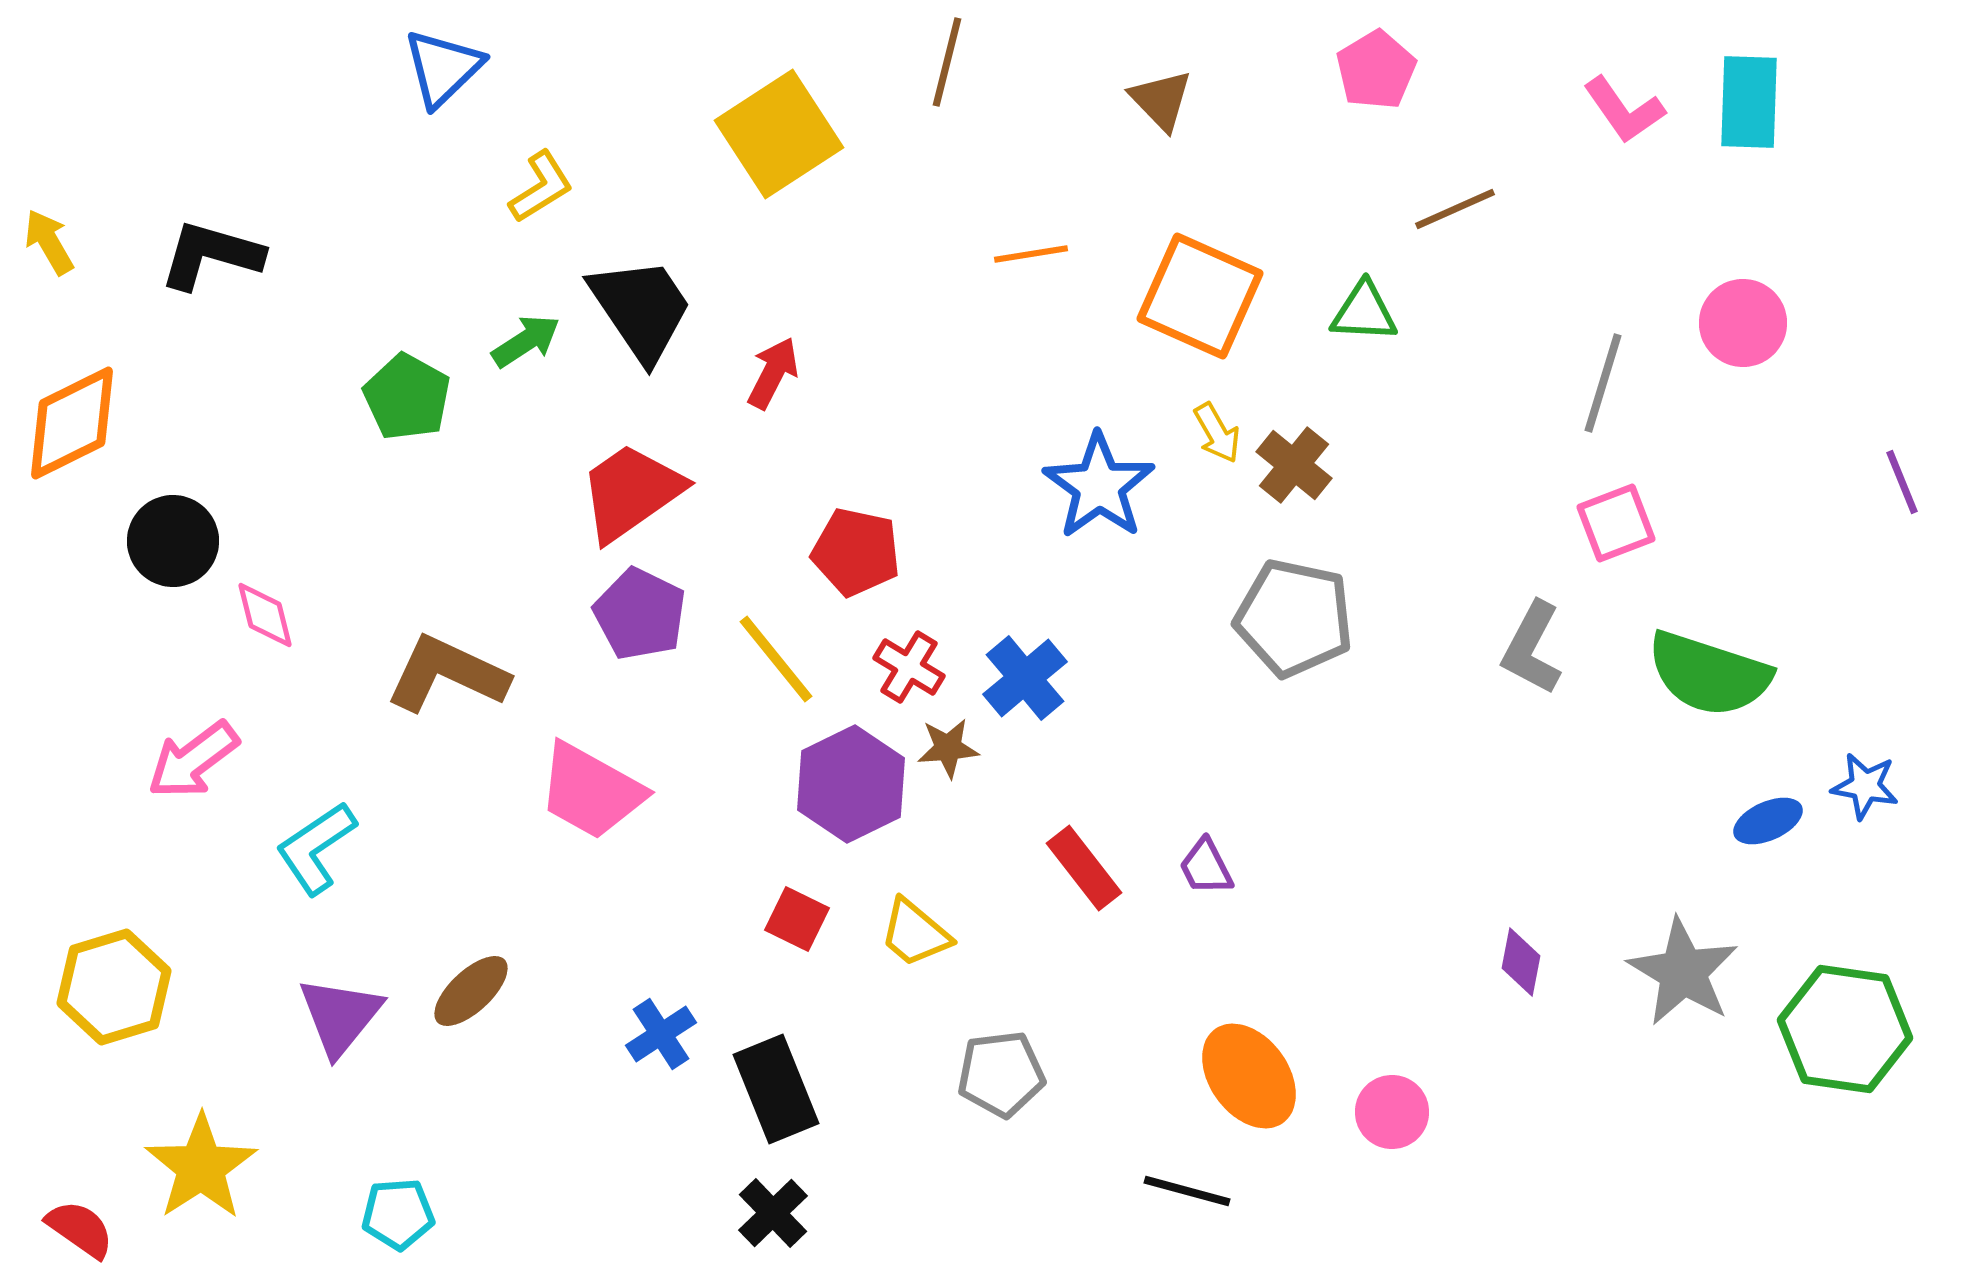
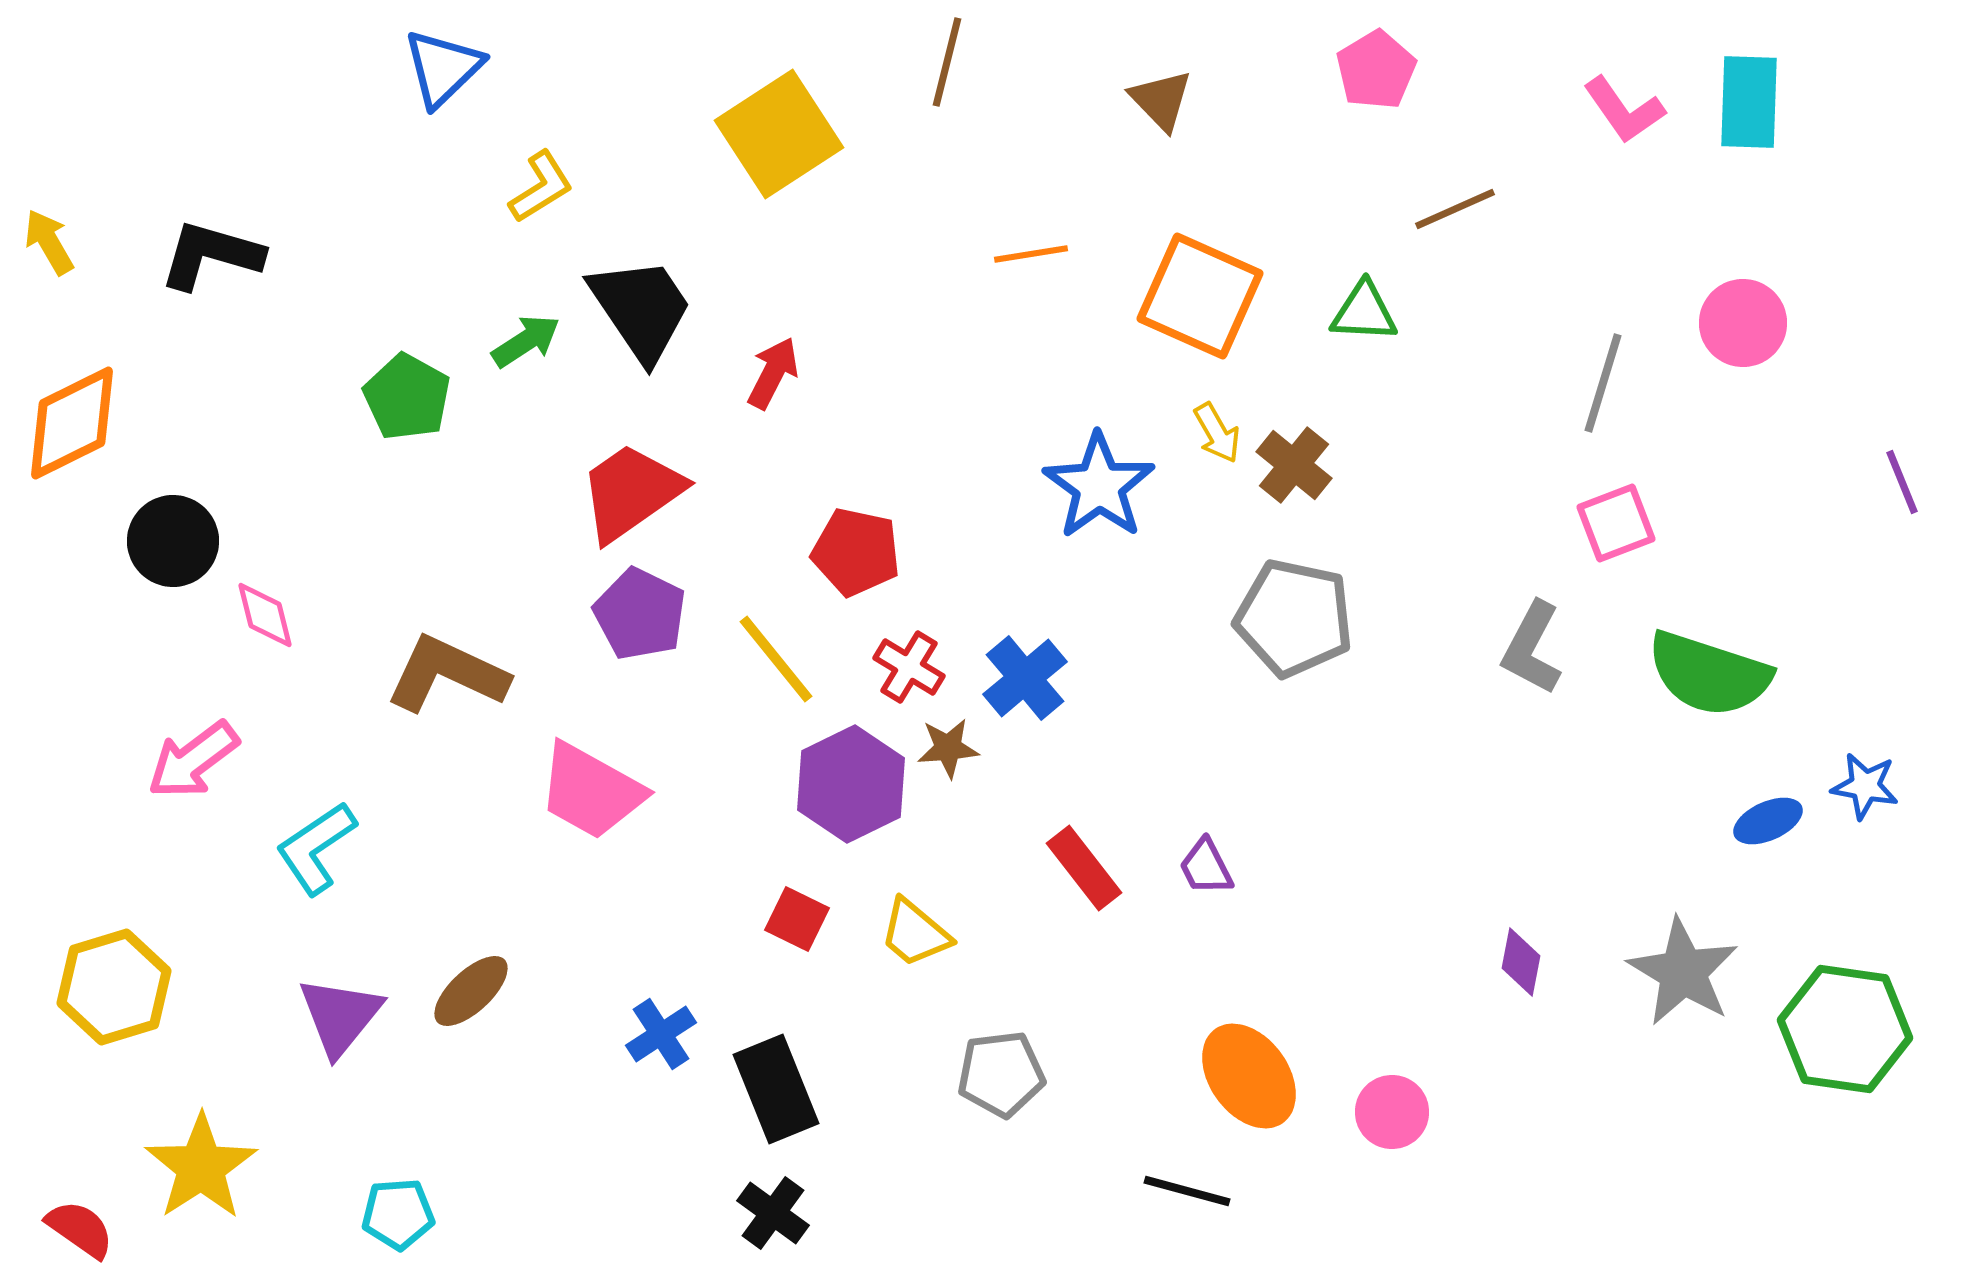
black cross at (773, 1213): rotated 10 degrees counterclockwise
